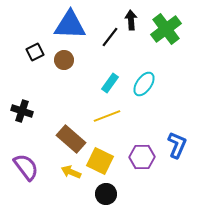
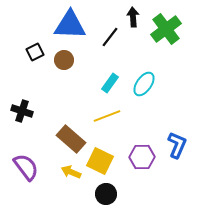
black arrow: moved 2 px right, 3 px up
